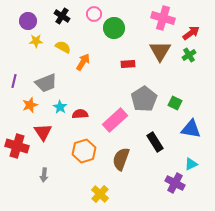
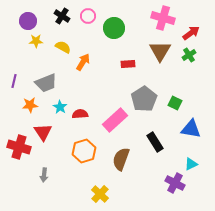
pink circle: moved 6 px left, 2 px down
orange star: rotated 14 degrees clockwise
red cross: moved 2 px right, 1 px down
